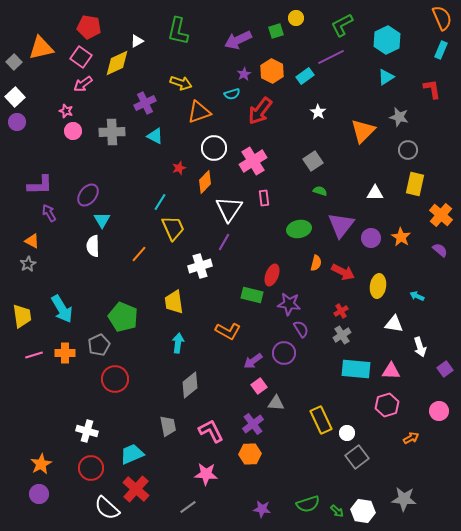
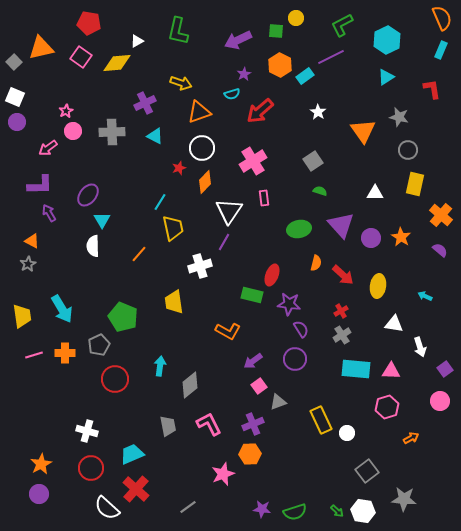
red pentagon at (89, 27): moved 4 px up
green square at (276, 31): rotated 21 degrees clockwise
yellow diamond at (117, 63): rotated 20 degrees clockwise
orange hexagon at (272, 71): moved 8 px right, 6 px up
pink arrow at (83, 84): moved 35 px left, 64 px down
white square at (15, 97): rotated 24 degrees counterclockwise
pink star at (66, 111): rotated 24 degrees clockwise
red arrow at (260, 111): rotated 12 degrees clockwise
orange triangle at (363, 131): rotated 20 degrees counterclockwise
white circle at (214, 148): moved 12 px left
white triangle at (229, 209): moved 2 px down
purple triangle at (341, 225): rotated 20 degrees counterclockwise
yellow trapezoid at (173, 228): rotated 12 degrees clockwise
red arrow at (343, 272): moved 3 px down; rotated 15 degrees clockwise
cyan arrow at (417, 296): moved 8 px right
cyan arrow at (178, 343): moved 18 px left, 23 px down
purple circle at (284, 353): moved 11 px right, 6 px down
gray triangle at (276, 403): moved 2 px right, 1 px up; rotated 24 degrees counterclockwise
pink hexagon at (387, 405): moved 2 px down
pink circle at (439, 411): moved 1 px right, 10 px up
purple cross at (253, 424): rotated 15 degrees clockwise
pink L-shape at (211, 431): moved 2 px left, 7 px up
gray square at (357, 457): moved 10 px right, 14 px down
pink star at (206, 474): moved 17 px right; rotated 25 degrees counterclockwise
green semicircle at (308, 504): moved 13 px left, 8 px down
